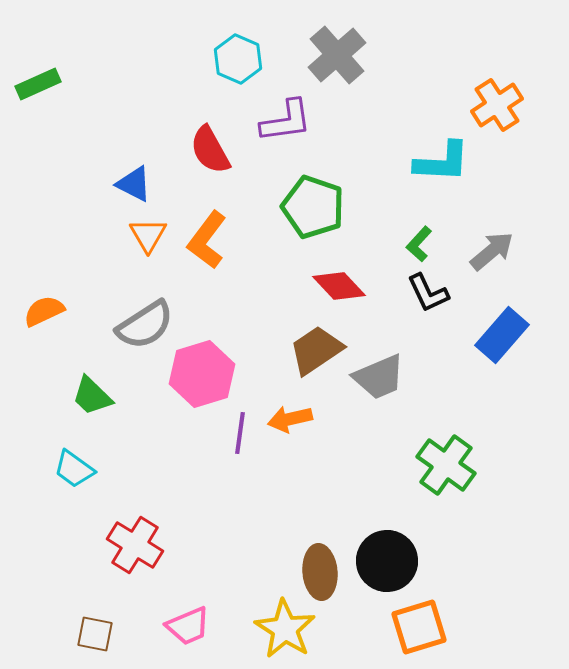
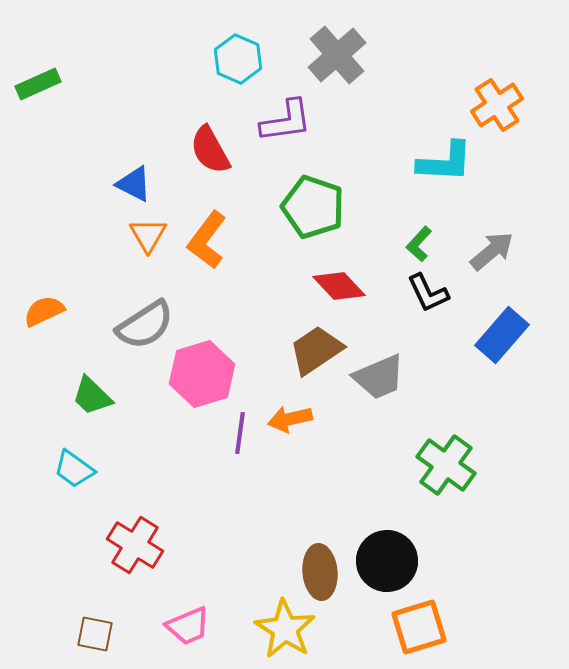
cyan L-shape: moved 3 px right
